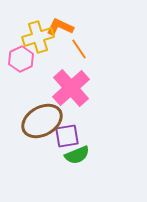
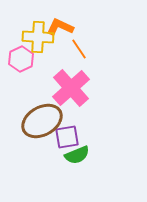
yellow cross: rotated 20 degrees clockwise
purple square: moved 1 px down
